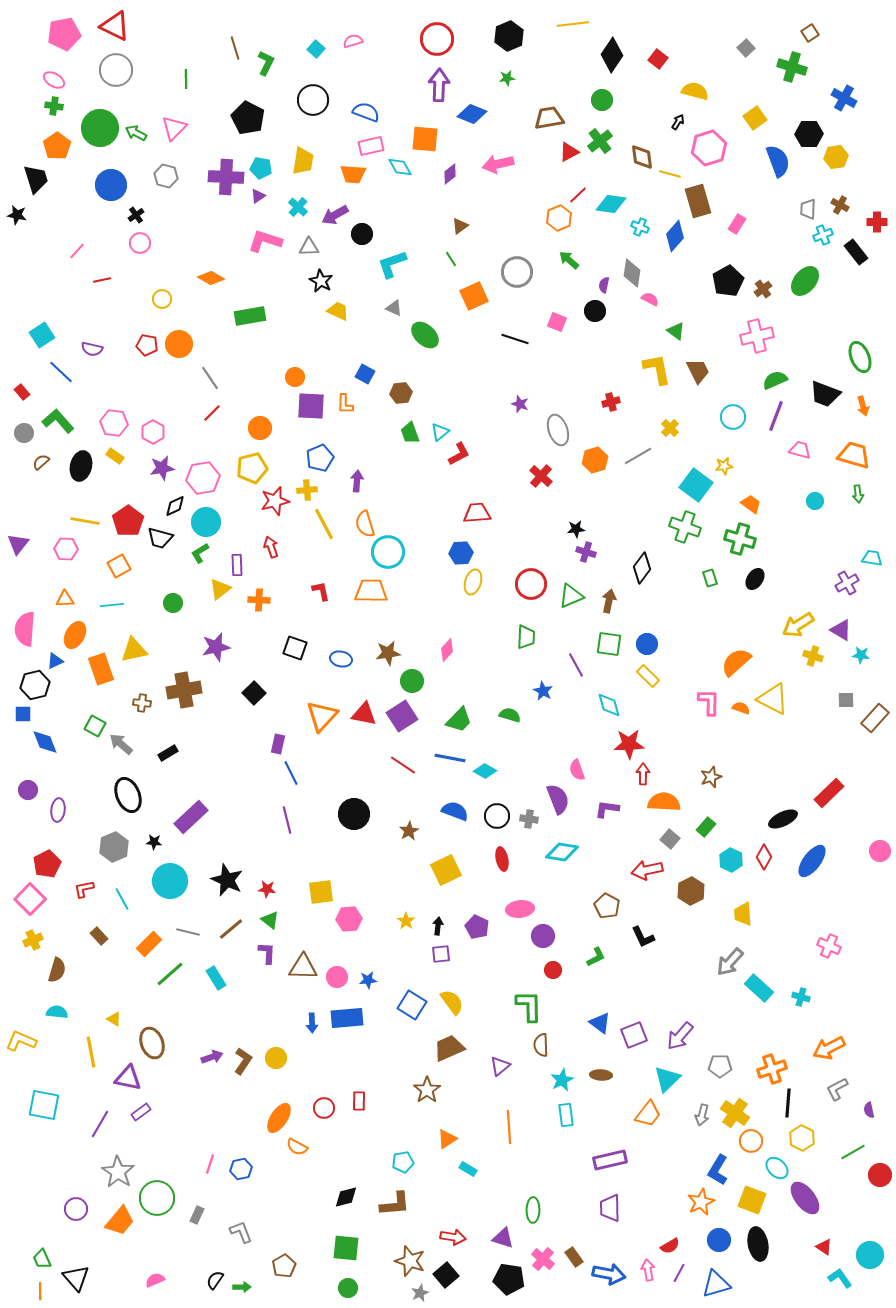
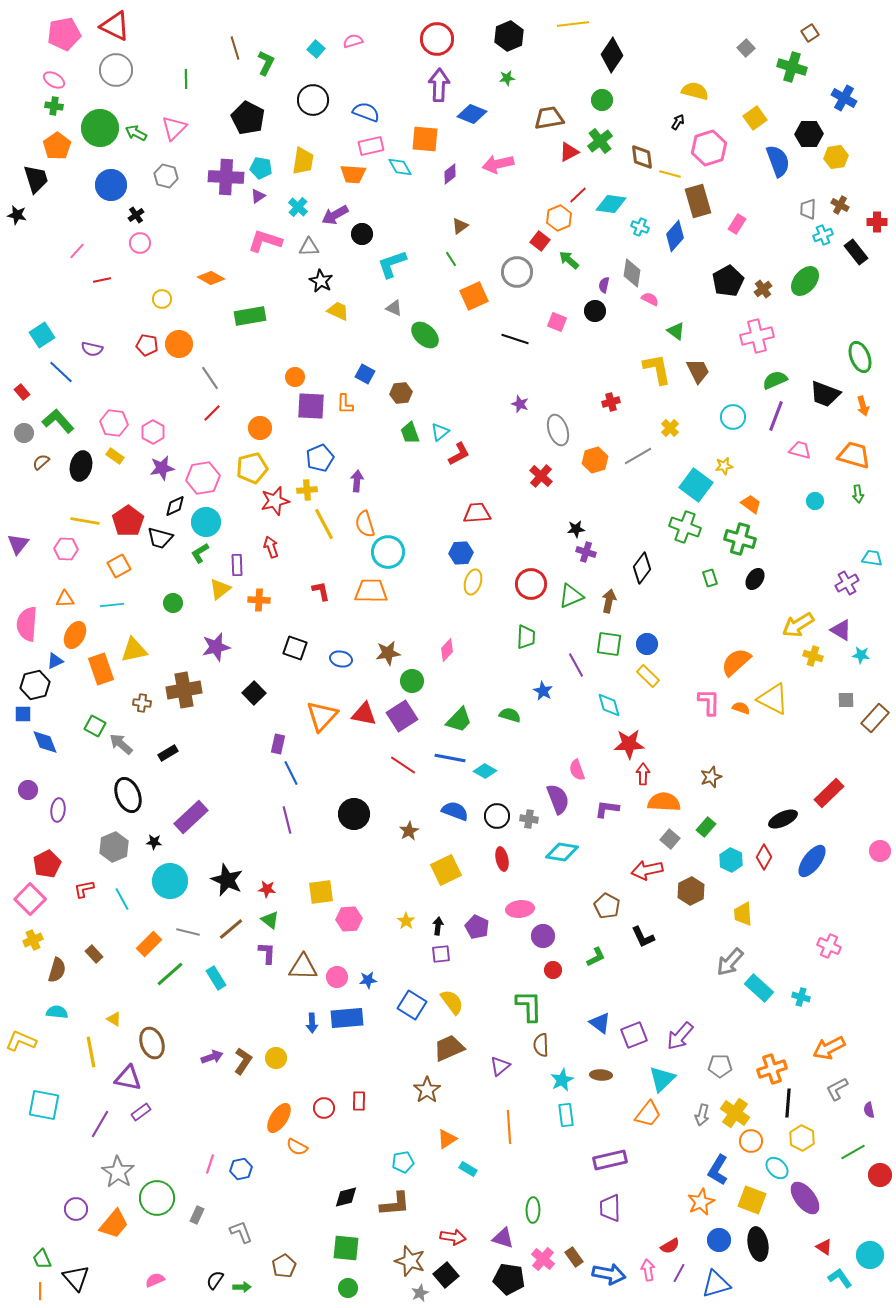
red square at (658, 59): moved 118 px left, 182 px down
pink semicircle at (25, 629): moved 2 px right, 5 px up
brown rectangle at (99, 936): moved 5 px left, 18 px down
cyan triangle at (667, 1079): moved 5 px left
orange trapezoid at (120, 1221): moved 6 px left, 3 px down
